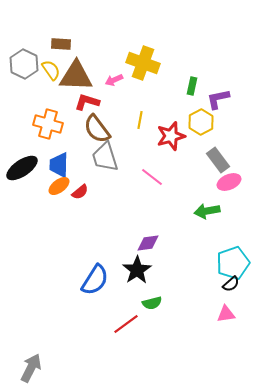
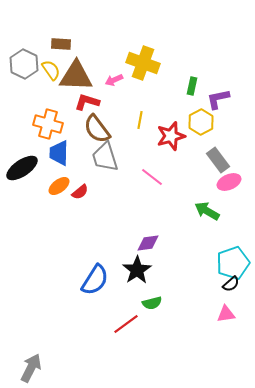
blue trapezoid: moved 12 px up
green arrow: rotated 40 degrees clockwise
